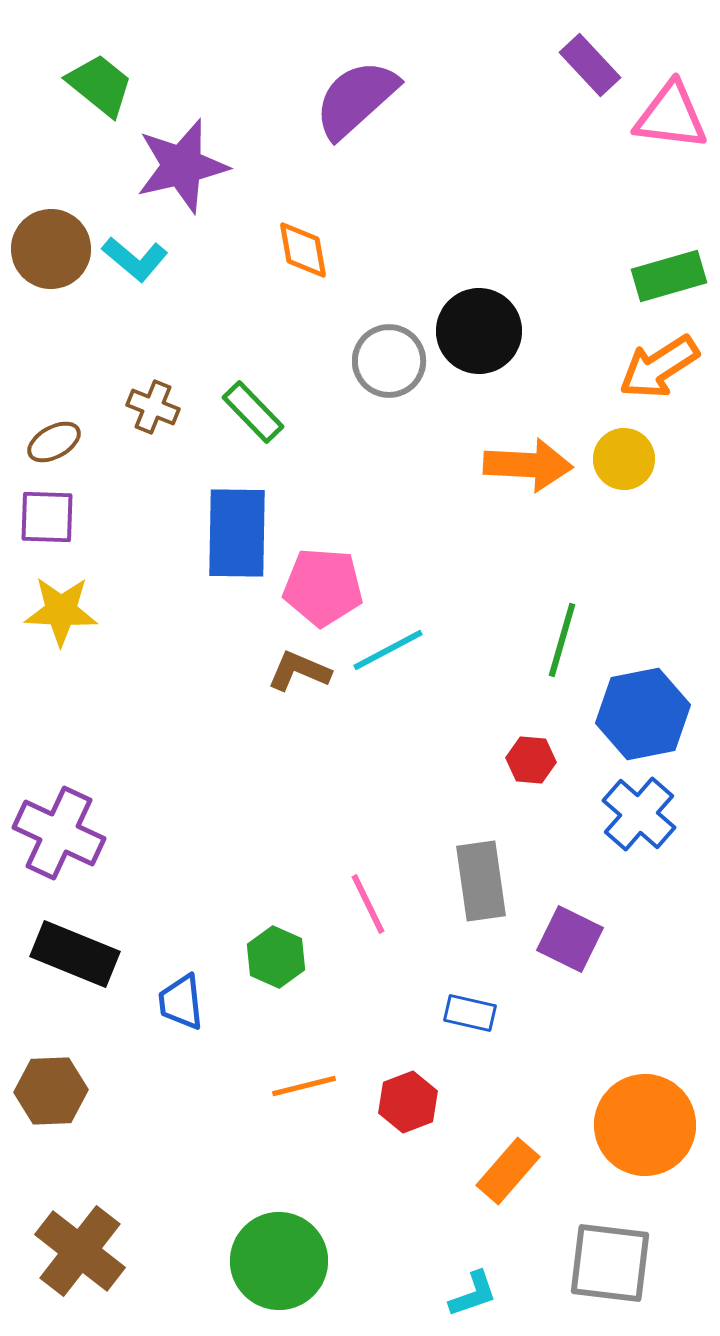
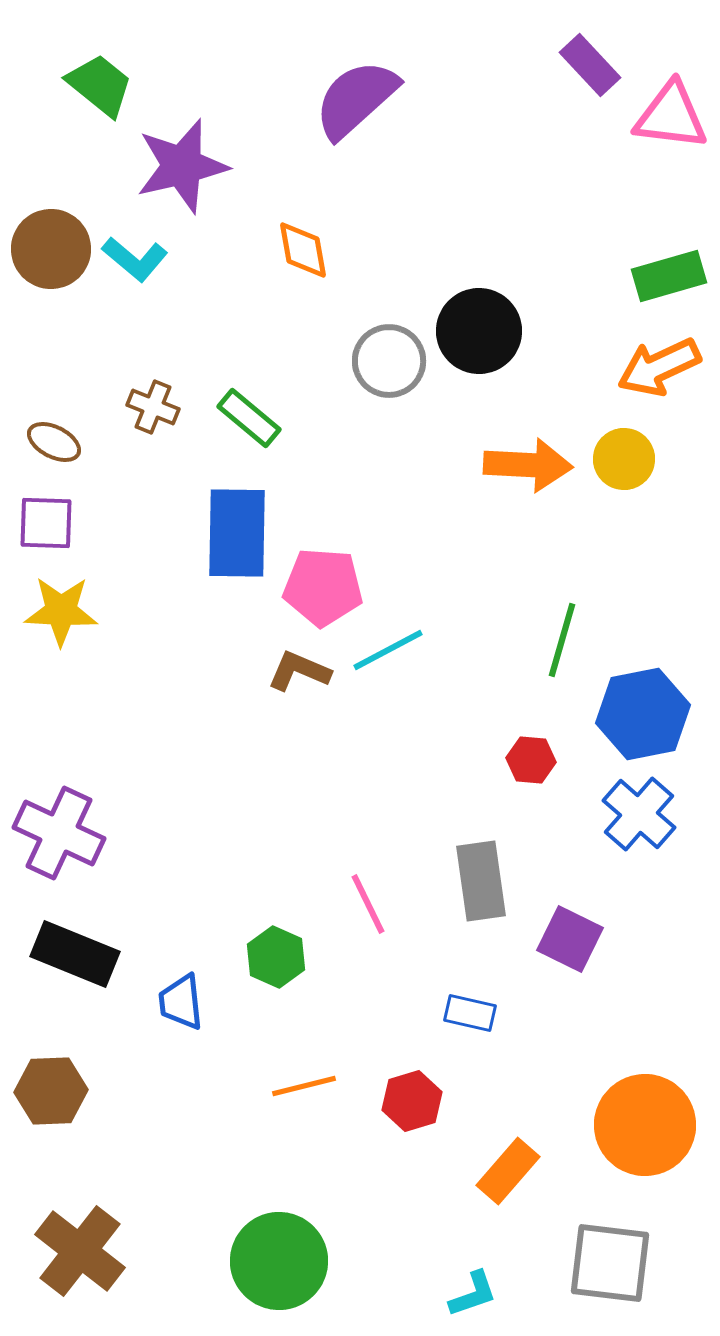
orange arrow at (659, 367): rotated 8 degrees clockwise
green rectangle at (253, 412): moved 4 px left, 6 px down; rotated 6 degrees counterclockwise
brown ellipse at (54, 442): rotated 56 degrees clockwise
purple square at (47, 517): moved 1 px left, 6 px down
red hexagon at (408, 1102): moved 4 px right, 1 px up; rotated 4 degrees clockwise
